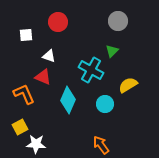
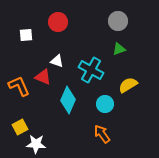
green triangle: moved 7 px right, 2 px up; rotated 24 degrees clockwise
white triangle: moved 8 px right, 5 px down
orange L-shape: moved 5 px left, 8 px up
orange arrow: moved 1 px right, 11 px up
